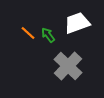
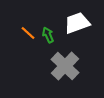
green arrow: rotated 14 degrees clockwise
gray cross: moved 3 px left
